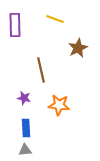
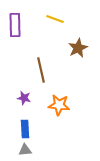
blue rectangle: moved 1 px left, 1 px down
